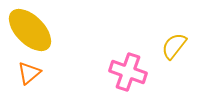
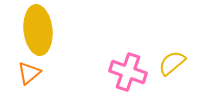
yellow ellipse: moved 8 px right; rotated 39 degrees clockwise
yellow semicircle: moved 2 px left, 17 px down; rotated 12 degrees clockwise
